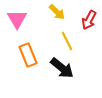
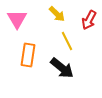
yellow arrow: moved 2 px down
orange rectangle: rotated 30 degrees clockwise
